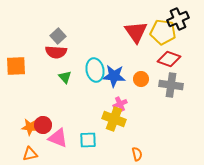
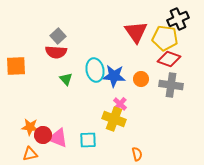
yellow pentagon: moved 2 px right, 6 px down
green triangle: moved 1 px right, 2 px down
pink cross: rotated 24 degrees counterclockwise
red circle: moved 10 px down
